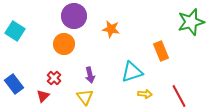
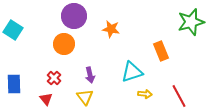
cyan square: moved 2 px left, 1 px up
blue rectangle: rotated 36 degrees clockwise
red triangle: moved 3 px right, 3 px down; rotated 24 degrees counterclockwise
